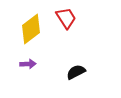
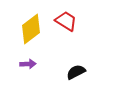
red trapezoid: moved 3 px down; rotated 25 degrees counterclockwise
